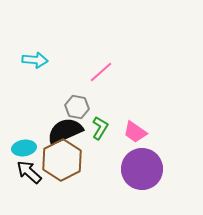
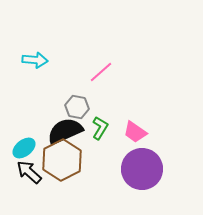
cyan ellipse: rotated 30 degrees counterclockwise
